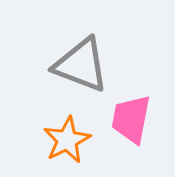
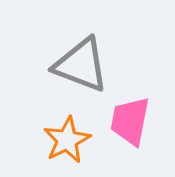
pink trapezoid: moved 1 px left, 2 px down
